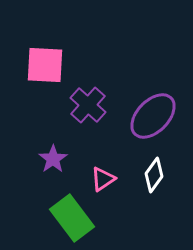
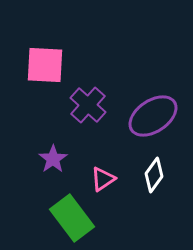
purple ellipse: rotated 12 degrees clockwise
